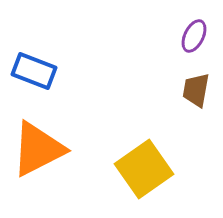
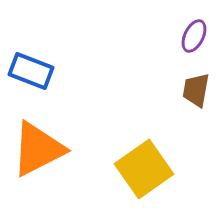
blue rectangle: moved 3 px left
